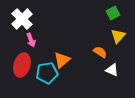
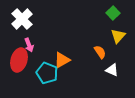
green square: rotated 16 degrees counterclockwise
pink arrow: moved 2 px left, 5 px down
orange semicircle: rotated 24 degrees clockwise
orange triangle: rotated 12 degrees clockwise
red ellipse: moved 3 px left, 5 px up
cyan pentagon: rotated 30 degrees clockwise
